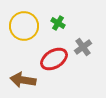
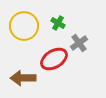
gray cross: moved 4 px left, 4 px up
brown arrow: moved 2 px up; rotated 10 degrees counterclockwise
